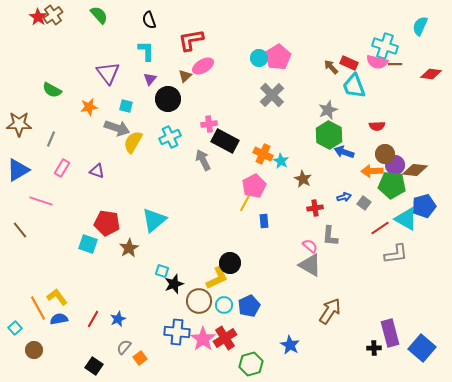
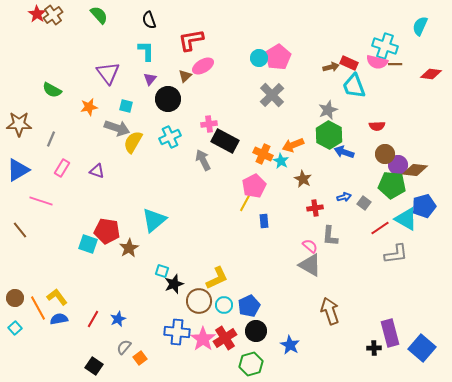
red star at (38, 17): moved 1 px left, 3 px up
brown arrow at (331, 67): rotated 119 degrees clockwise
purple circle at (395, 165): moved 3 px right
orange arrow at (372, 171): moved 79 px left, 26 px up; rotated 20 degrees counterclockwise
red pentagon at (107, 223): moved 8 px down
black circle at (230, 263): moved 26 px right, 68 px down
brown arrow at (330, 311): rotated 52 degrees counterclockwise
brown circle at (34, 350): moved 19 px left, 52 px up
